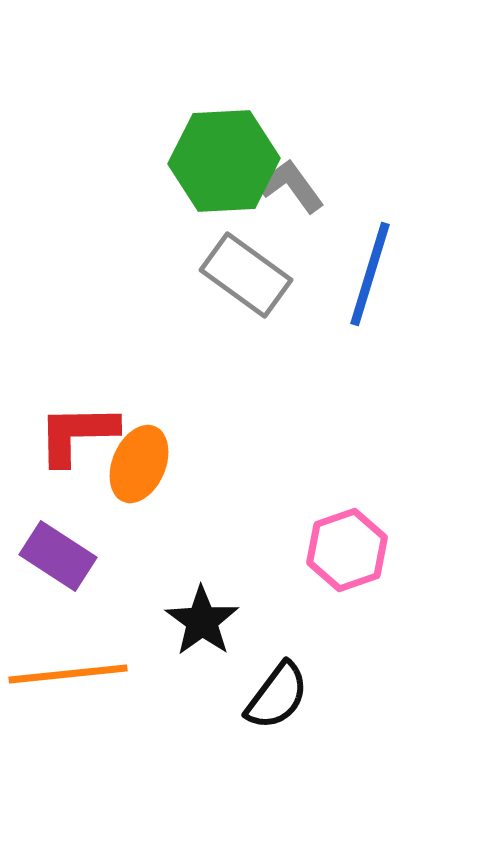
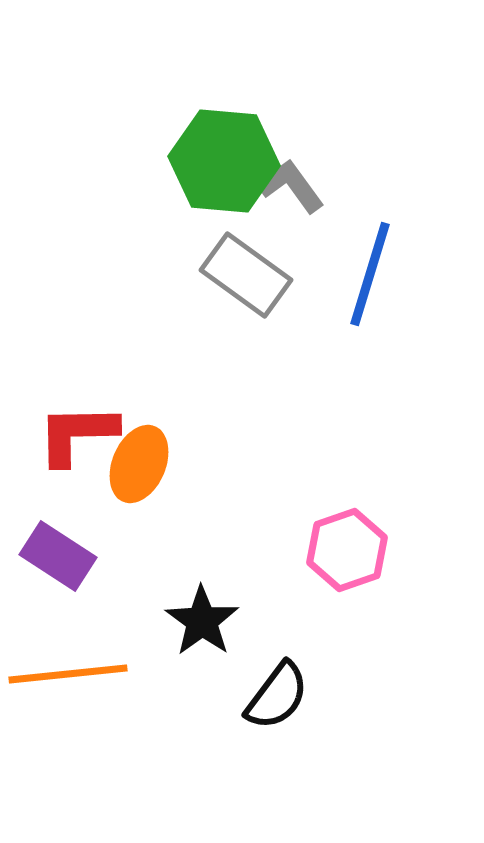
green hexagon: rotated 8 degrees clockwise
